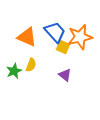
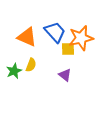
orange star: moved 1 px right, 1 px down
yellow square: moved 5 px right, 2 px down; rotated 24 degrees counterclockwise
